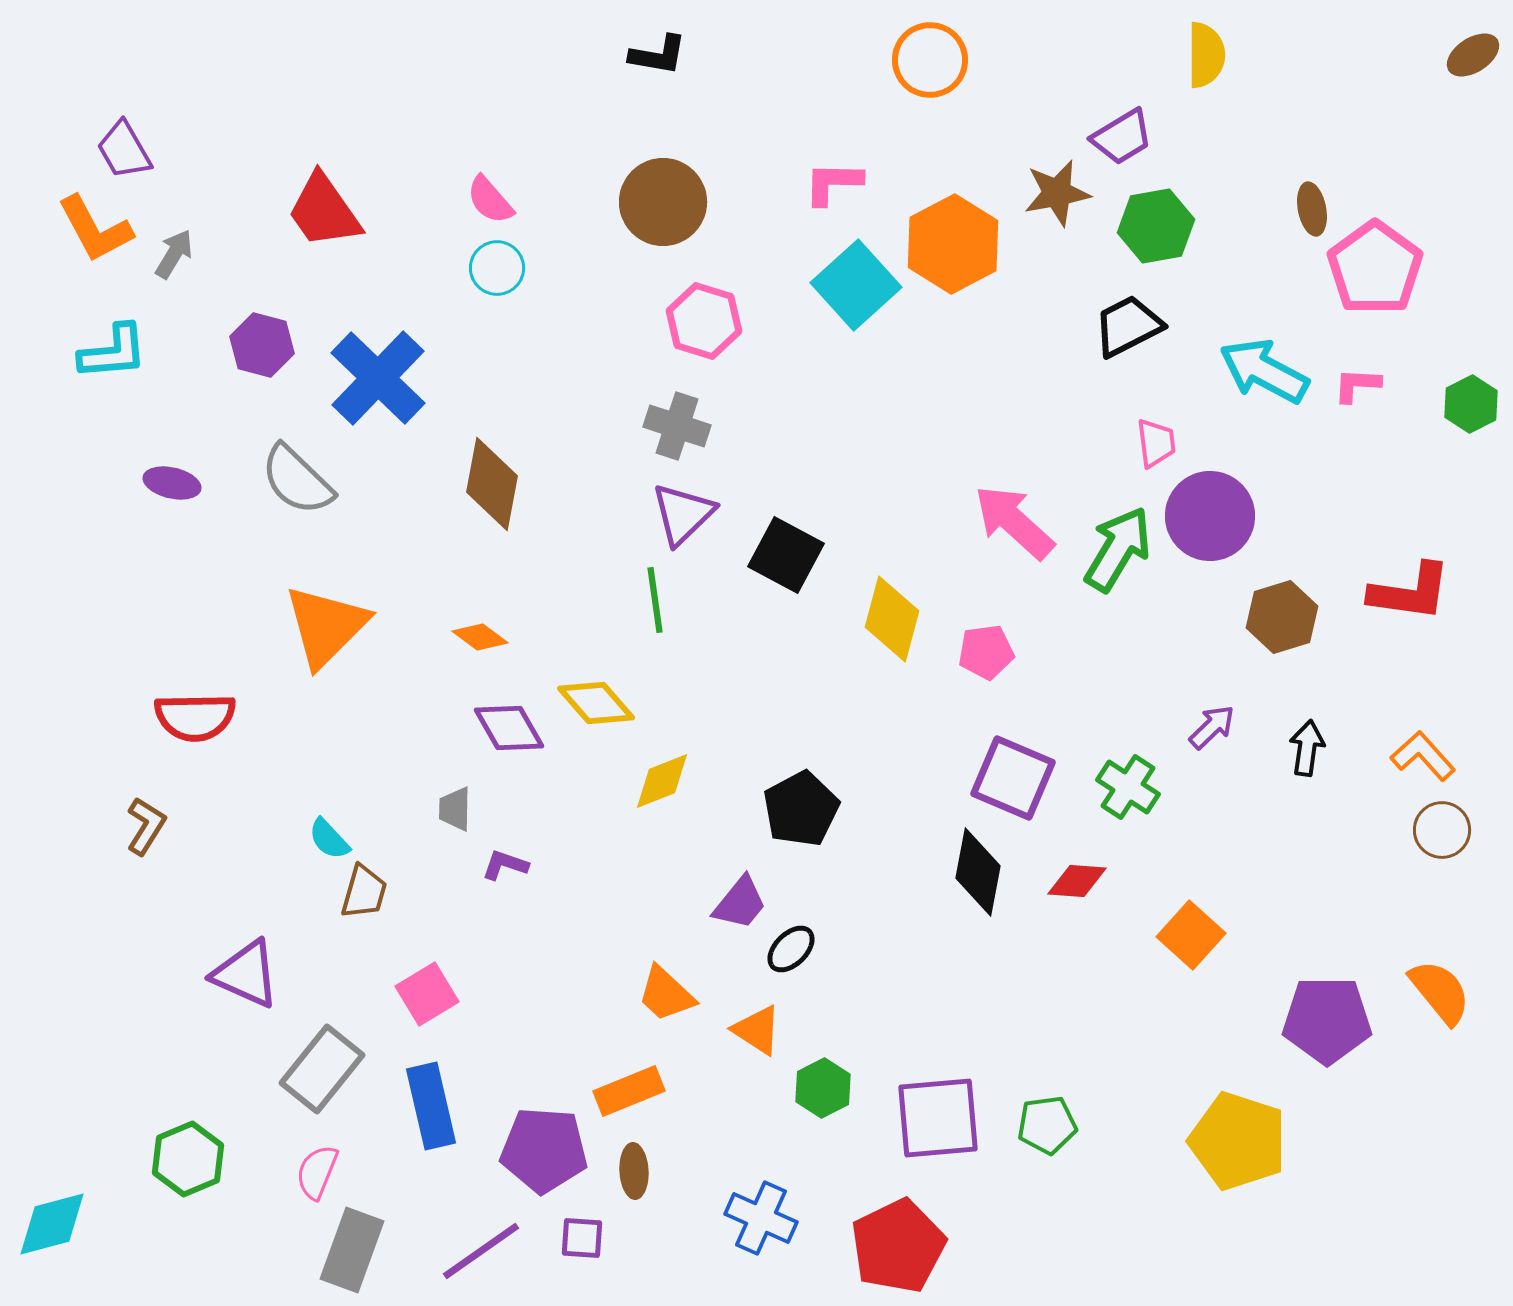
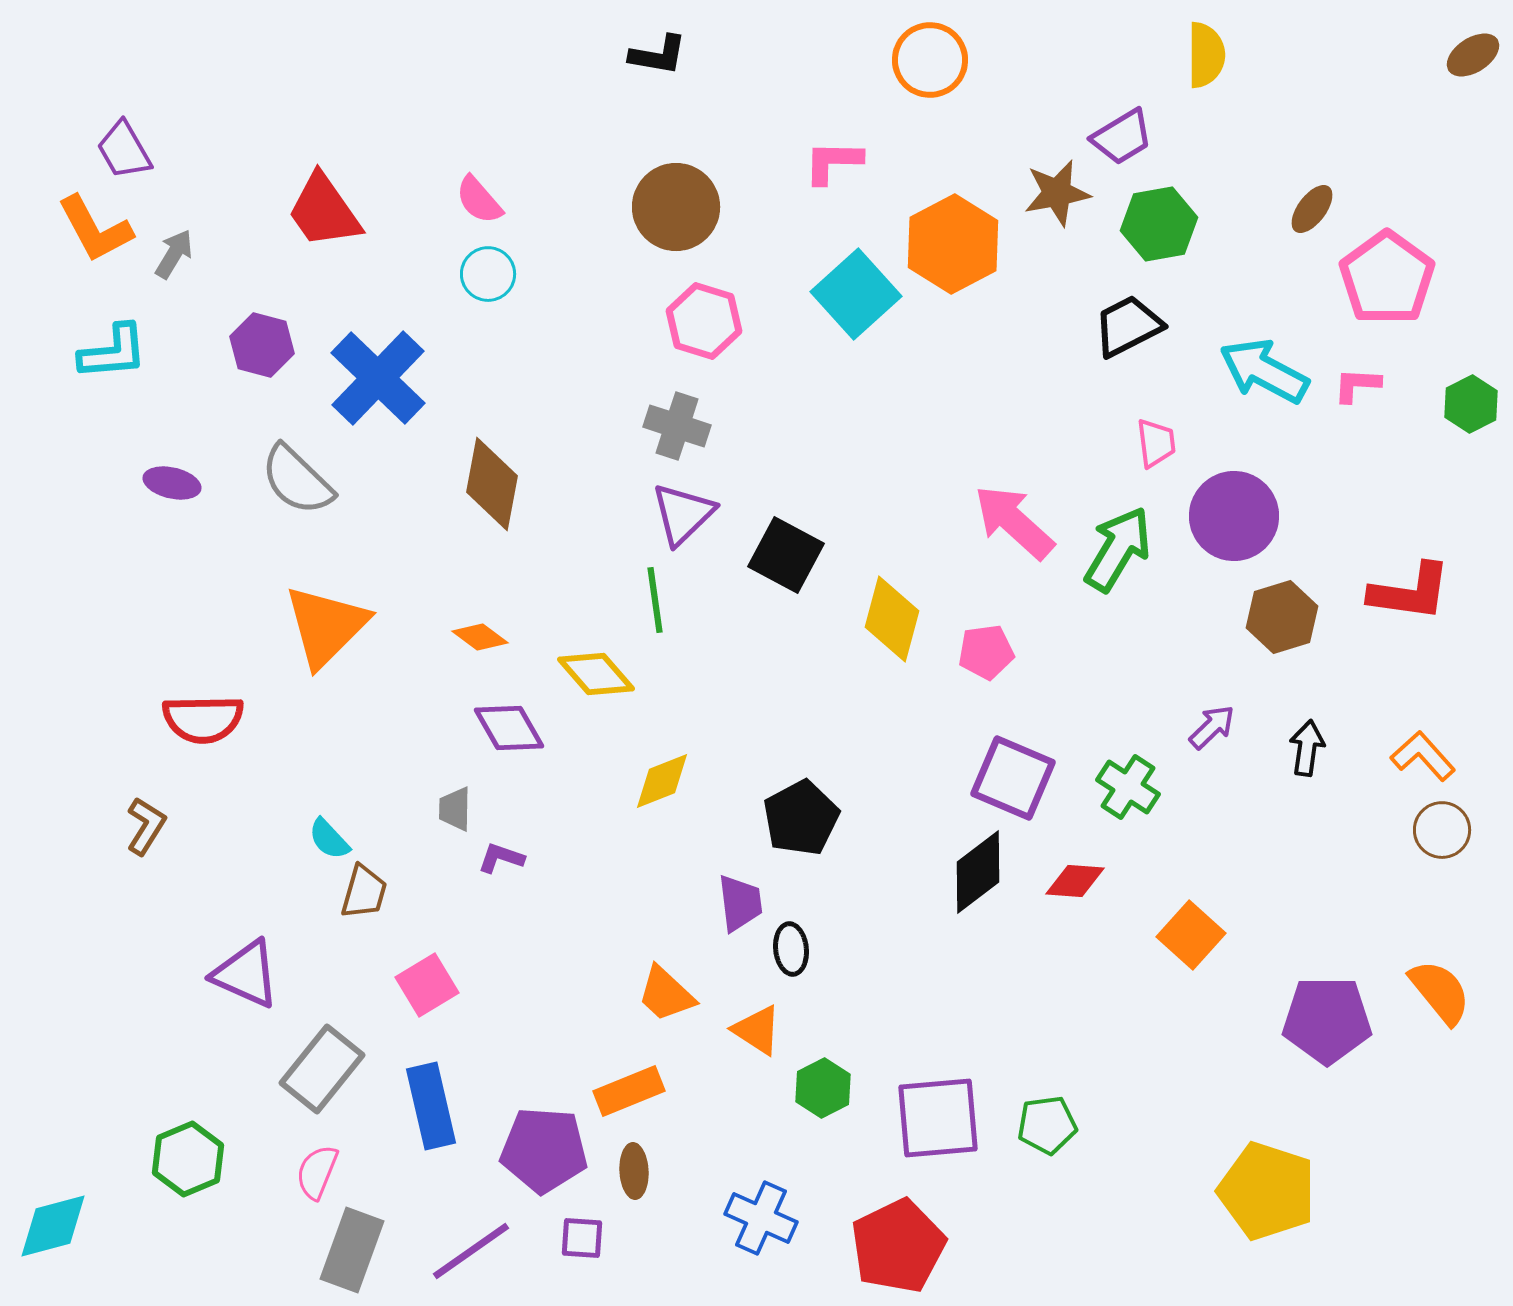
pink L-shape at (833, 183): moved 21 px up
pink semicircle at (490, 200): moved 11 px left
brown circle at (663, 202): moved 13 px right, 5 px down
brown ellipse at (1312, 209): rotated 48 degrees clockwise
green hexagon at (1156, 226): moved 3 px right, 2 px up
cyan circle at (497, 268): moved 9 px left, 6 px down
pink pentagon at (1375, 268): moved 12 px right, 10 px down
cyan square at (856, 285): moved 9 px down
purple circle at (1210, 516): moved 24 px right
yellow diamond at (596, 703): moved 29 px up
red semicircle at (195, 717): moved 8 px right, 2 px down
black pentagon at (801, 809): moved 9 px down
purple L-shape at (505, 865): moved 4 px left, 7 px up
black diamond at (978, 872): rotated 42 degrees clockwise
red diamond at (1077, 881): moved 2 px left
purple trapezoid at (740, 903): rotated 46 degrees counterclockwise
black ellipse at (791, 949): rotated 51 degrees counterclockwise
pink square at (427, 994): moved 9 px up
yellow pentagon at (1238, 1141): moved 29 px right, 50 px down
cyan diamond at (52, 1224): moved 1 px right, 2 px down
purple line at (481, 1251): moved 10 px left
